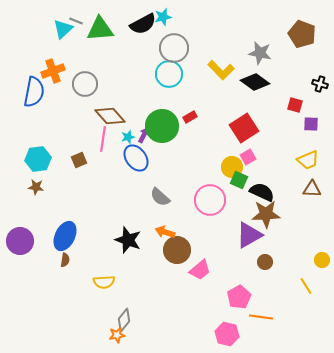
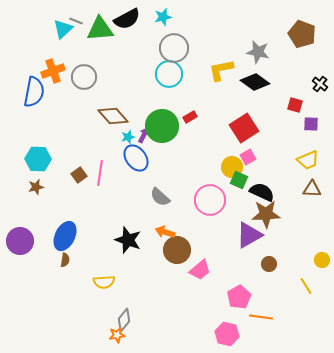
black semicircle at (143, 24): moved 16 px left, 5 px up
gray star at (260, 53): moved 2 px left, 1 px up
yellow L-shape at (221, 70): rotated 124 degrees clockwise
gray circle at (85, 84): moved 1 px left, 7 px up
black cross at (320, 84): rotated 21 degrees clockwise
brown diamond at (110, 116): moved 3 px right
pink line at (103, 139): moved 3 px left, 34 px down
cyan hexagon at (38, 159): rotated 10 degrees clockwise
brown square at (79, 160): moved 15 px down; rotated 14 degrees counterclockwise
brown star at (36, 187): rotated 21 degrees counterclockwise
brown circle at (265, 262): moved 4 px right, 2 px down
